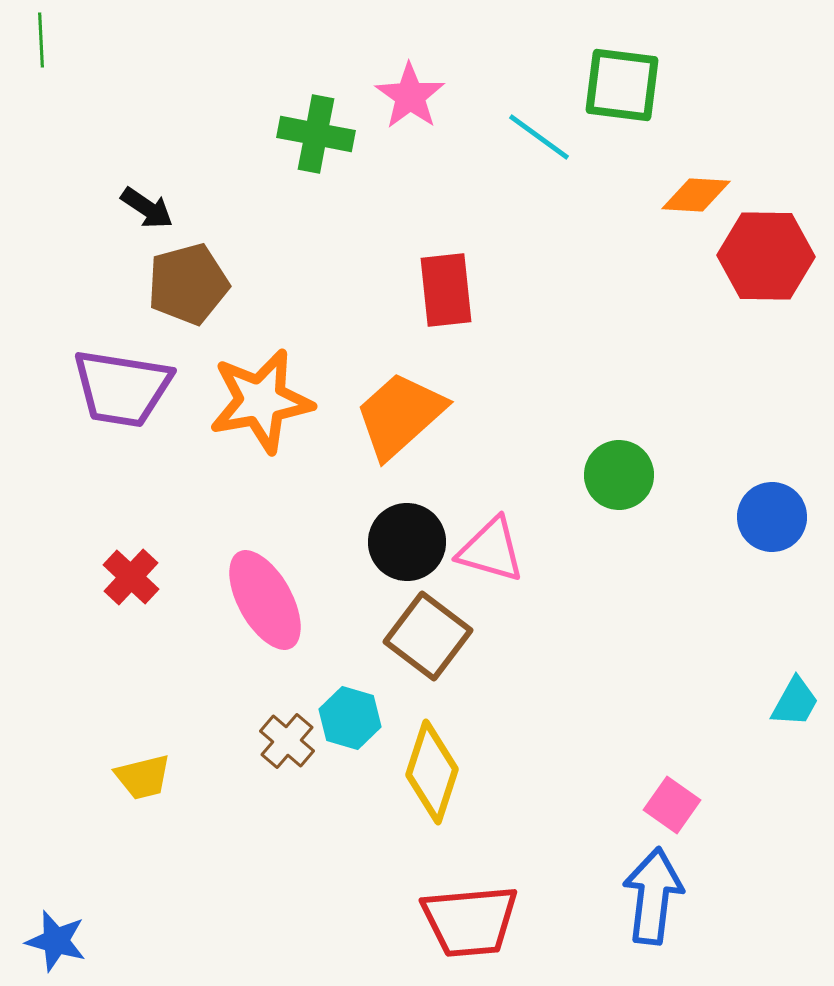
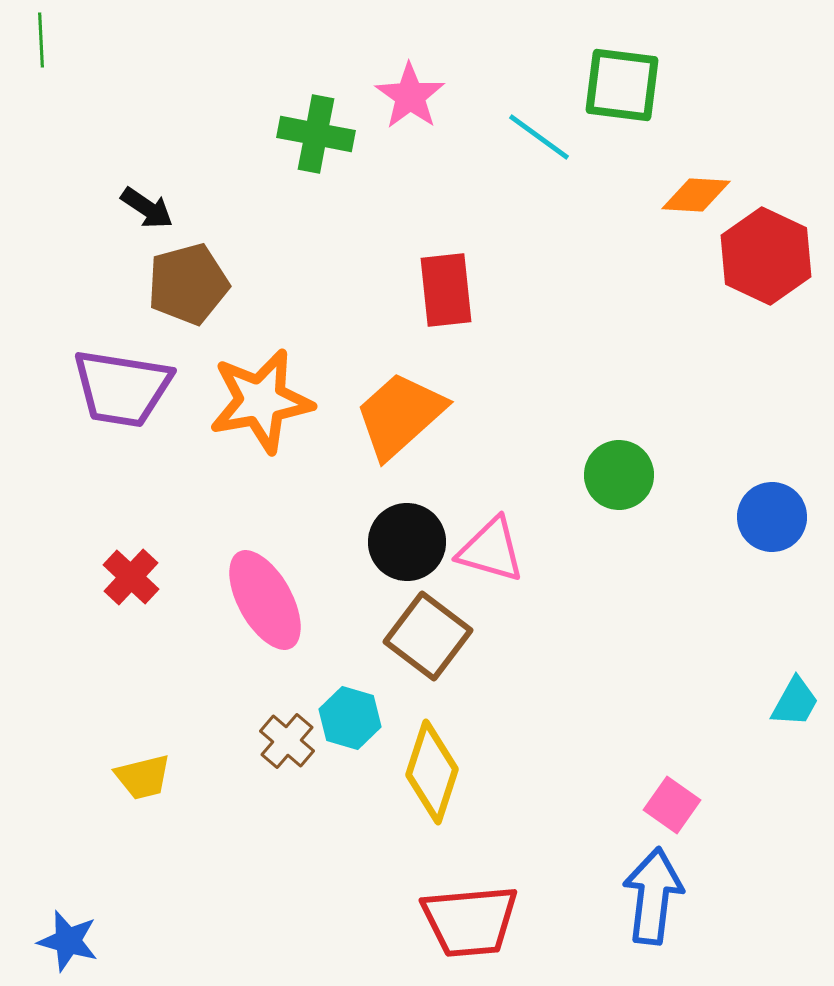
red hexagon: rotated 24 degrees clockwise
blue star: moved 12 px right
